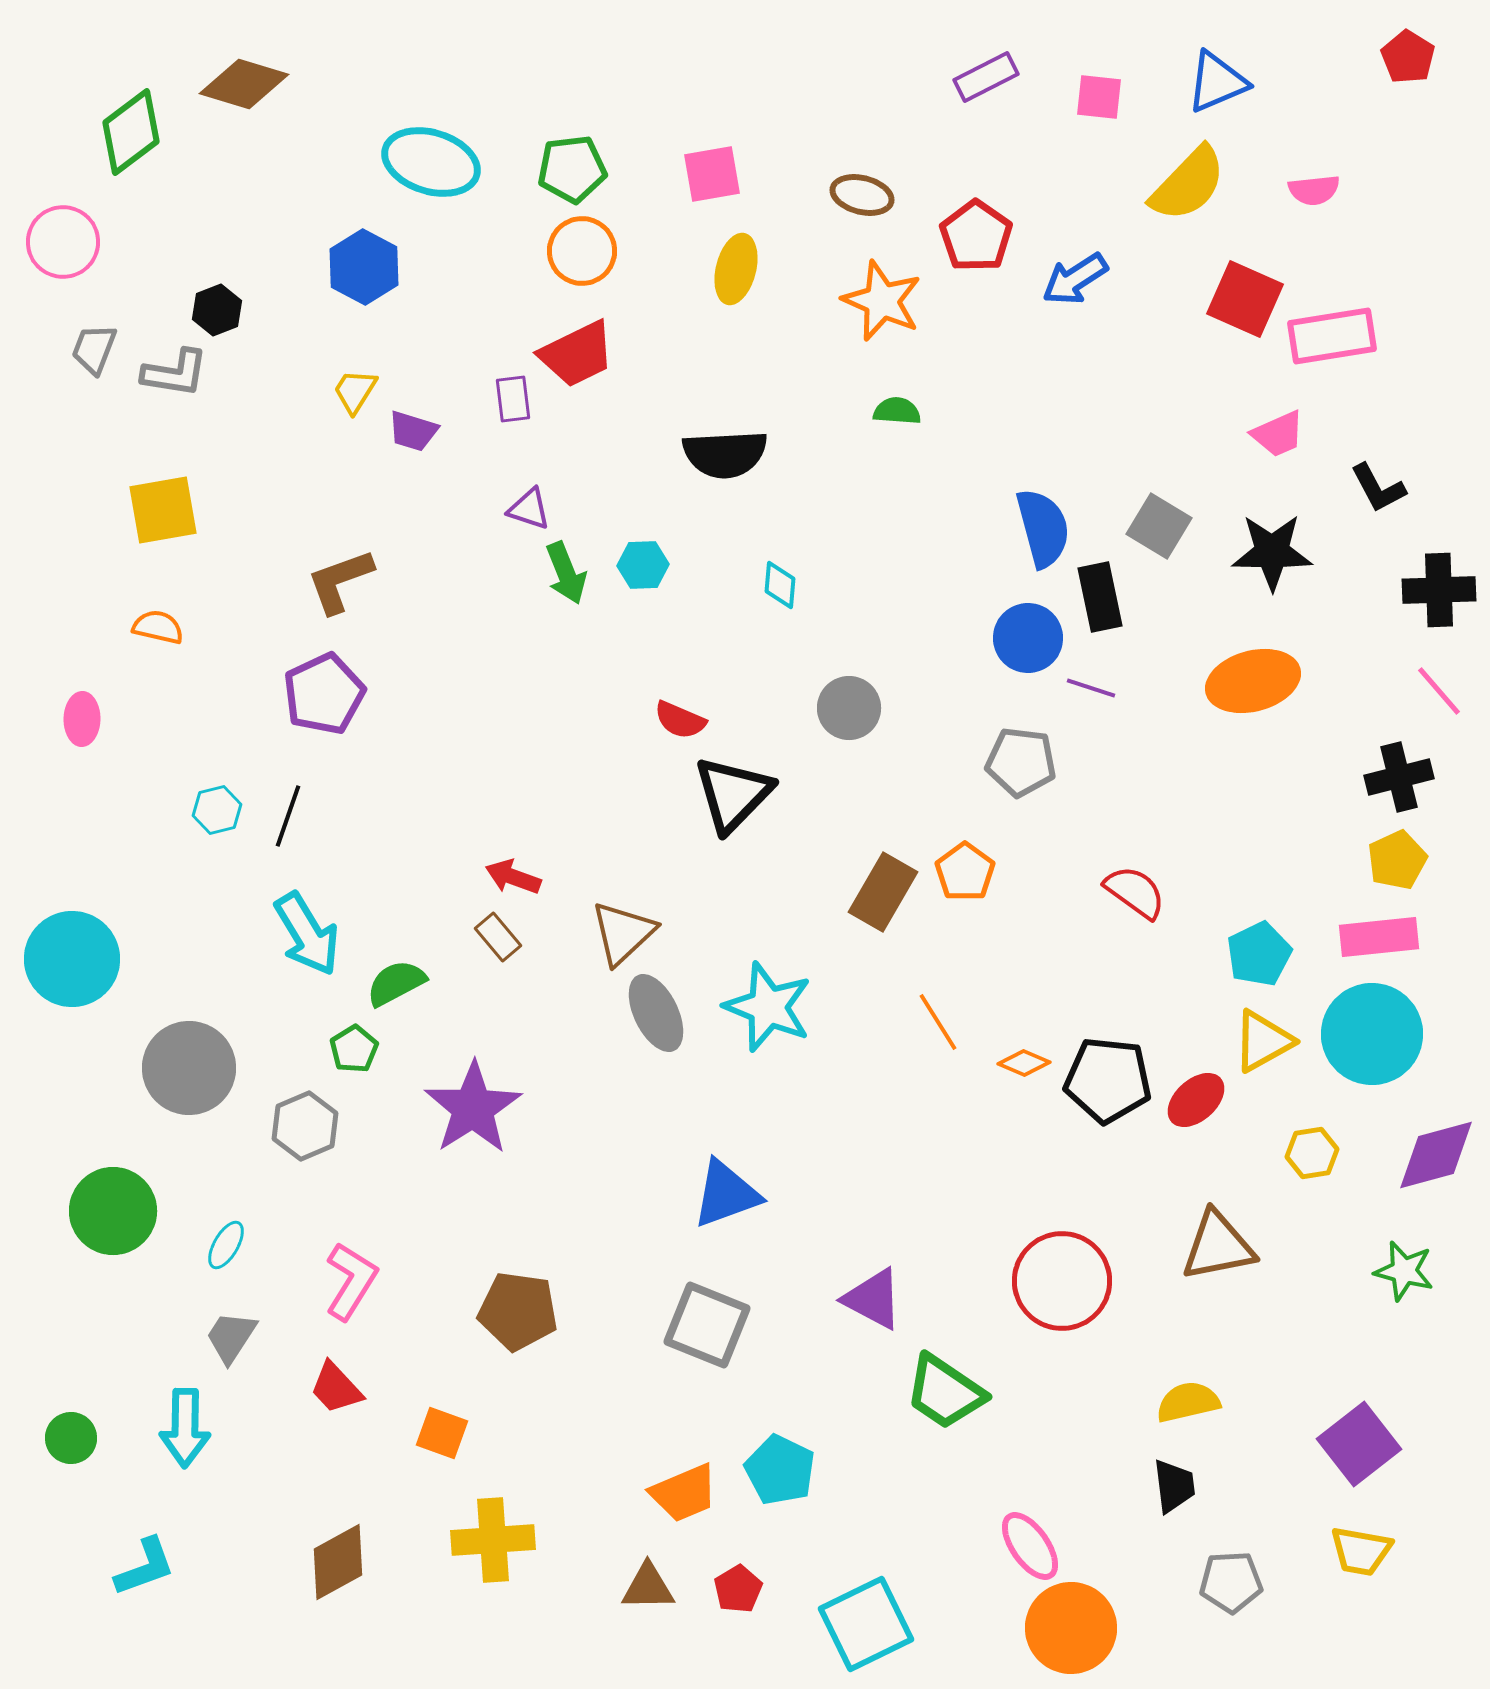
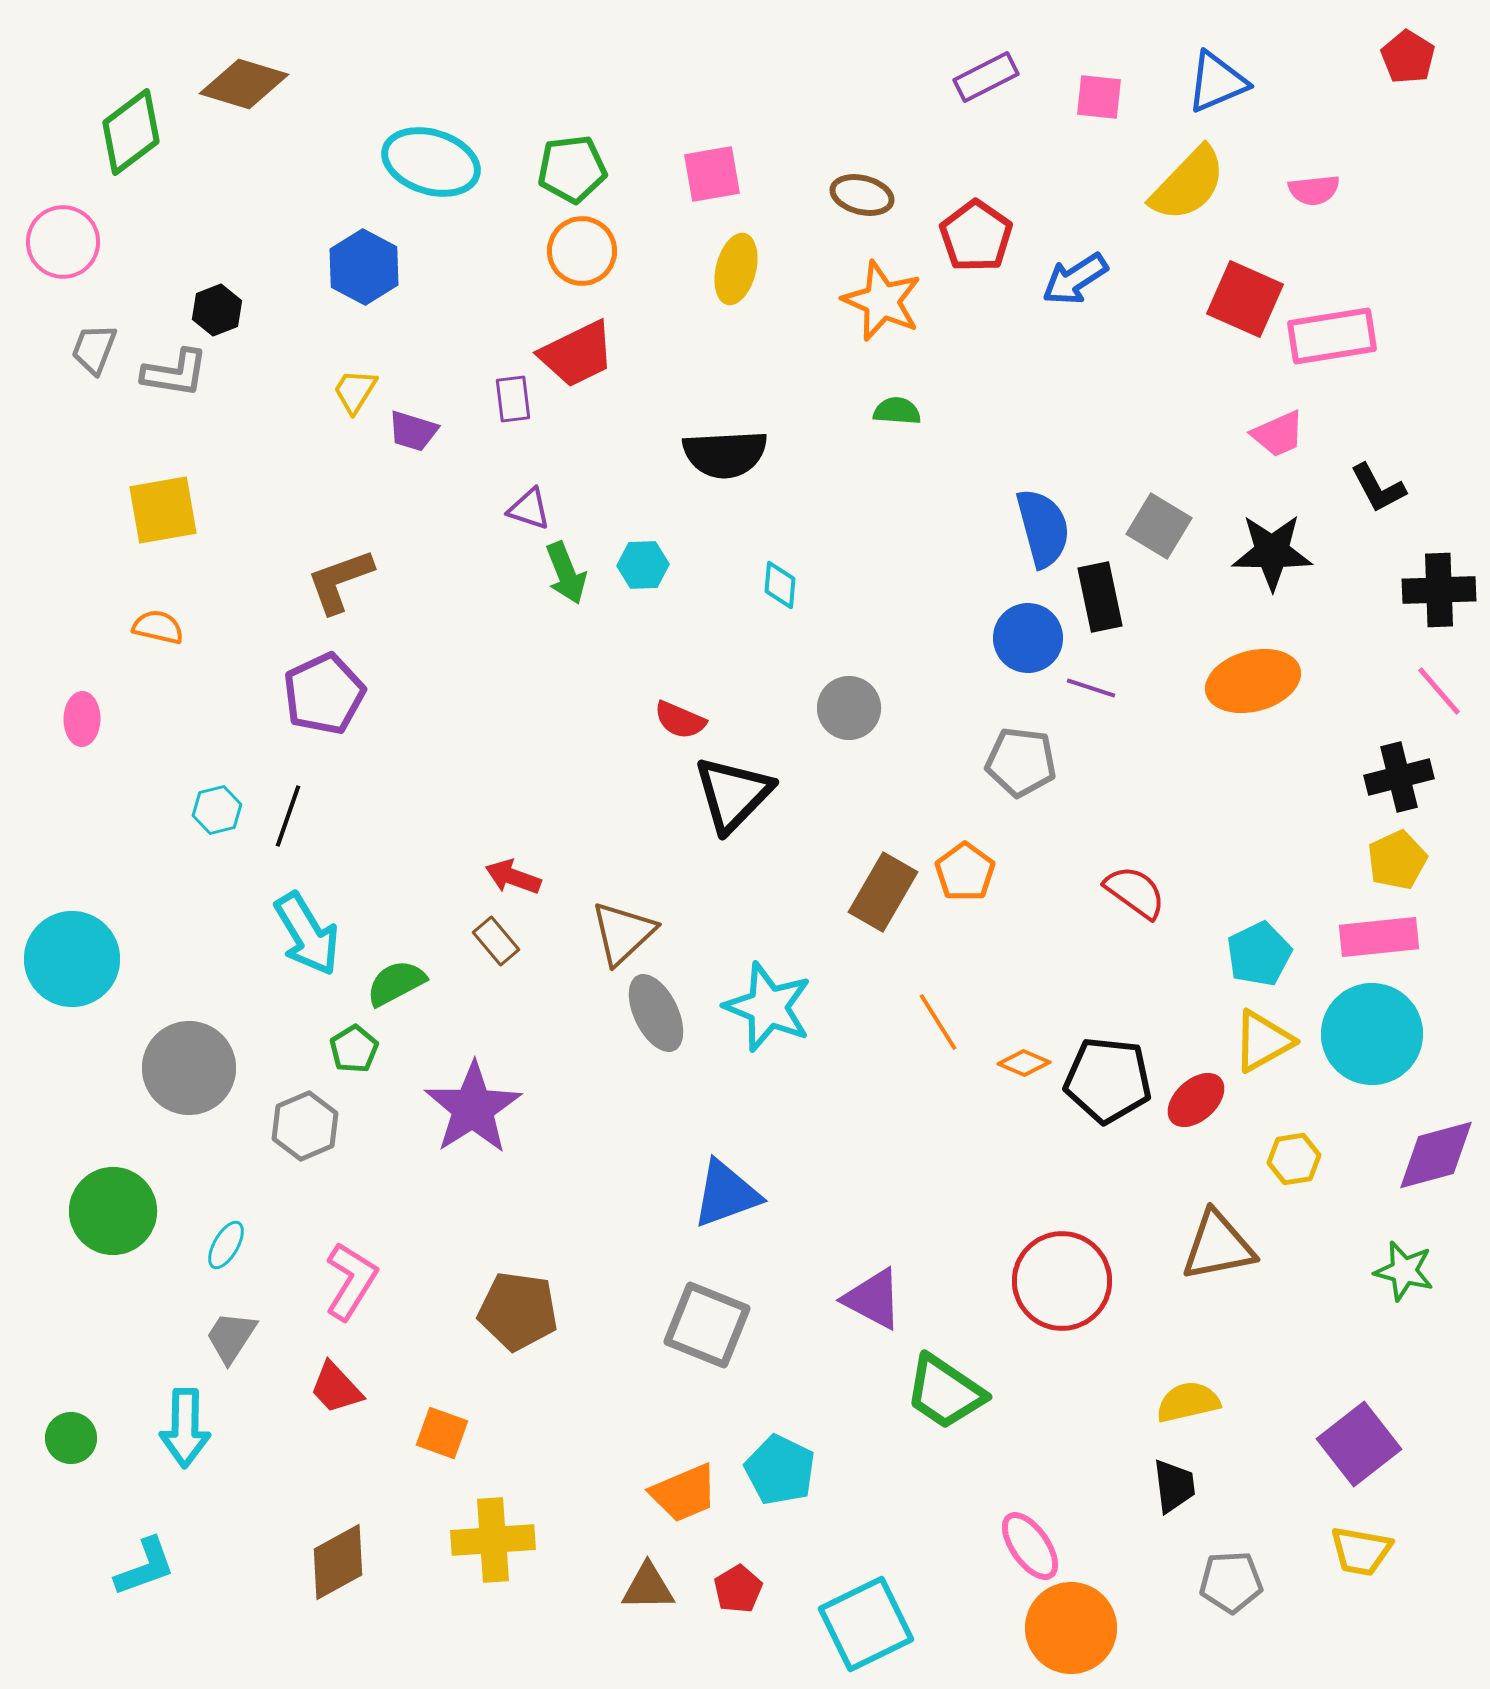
brown rectangle at (498, 937): moved 2 px left, 4 px down
yellow hexagon at (1312, 1153): moved 18 px left, 6 px down
